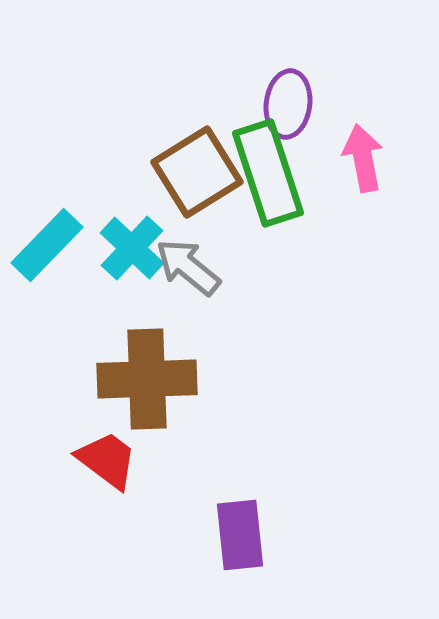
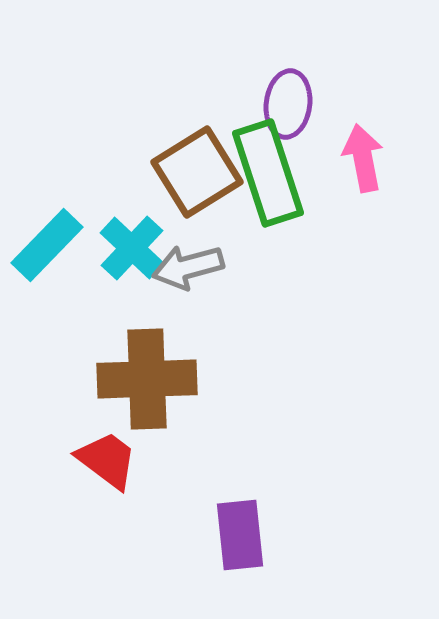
gray arrow: rotated 54 degrees counterclockwise
